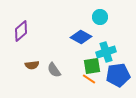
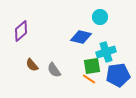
blue diamond: rotated 15 degrees counterclockwise
brown semicircle: rotated 56 degrees clockwise
